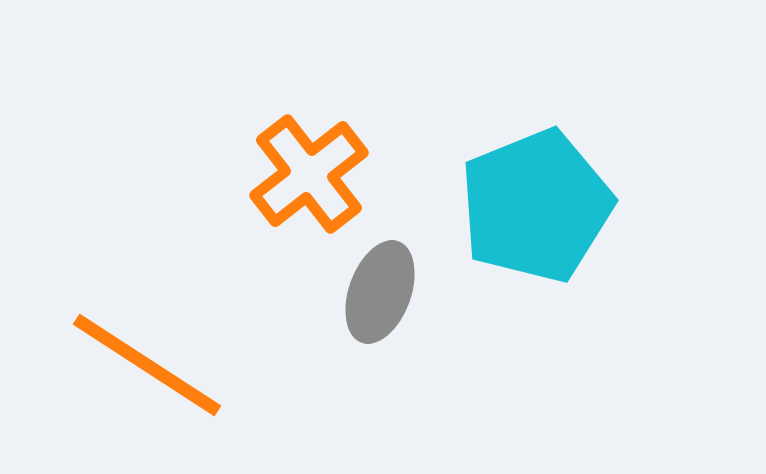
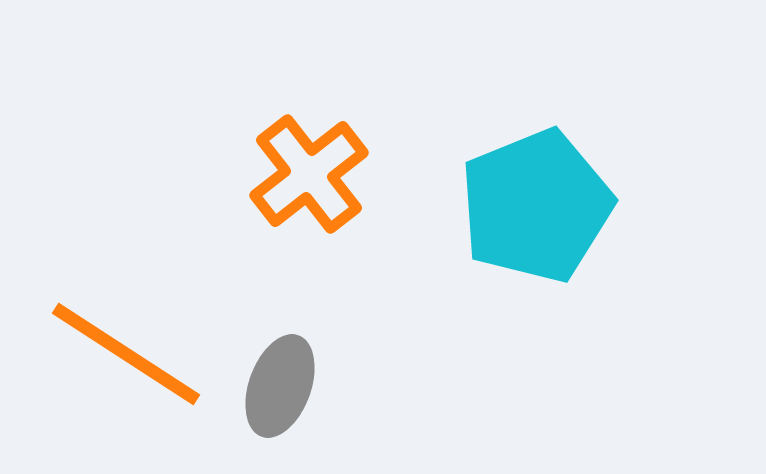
gray ellipse: moved 100 px left, 94 px down
orange line: moved 21 px left, 11 px up
